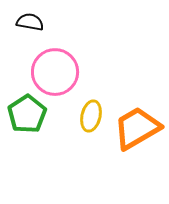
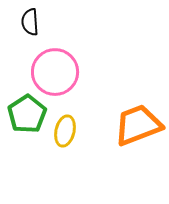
black semicircle: rotated 104 degrees counterclockwise
yellow ellipse: moved 26 px left, 15 px down
orange trapezoid: moved 1 px right, 3 px up; rotated 9 degrees clockwise
